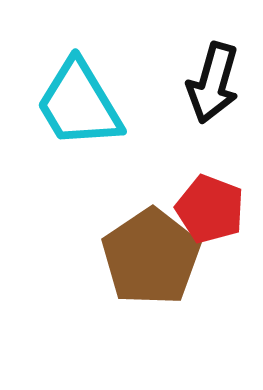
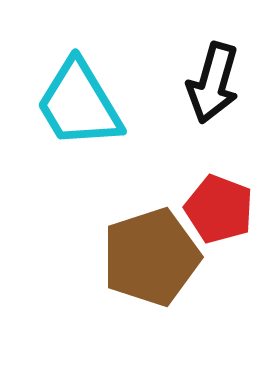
red pentagon: moved 9 px right
brown pentagon: rotated 16 degrees clockwise
